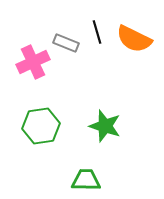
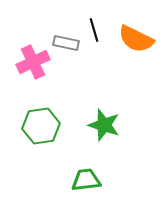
black line: moved 3 px left, 2 px up
orange semicircle: moved 2 px right
gray rectangle: rotated 10 degrees counterclockwise
green star: moved 1 px left, 1 px up
green trapezoid: rotated 8 degrees counterclockwise
